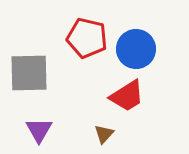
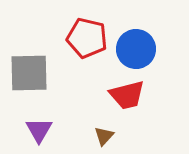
red trapezoid: moved 1 px up; rotated 18 degrees clockwise
brown triangle: moved 2 px down
